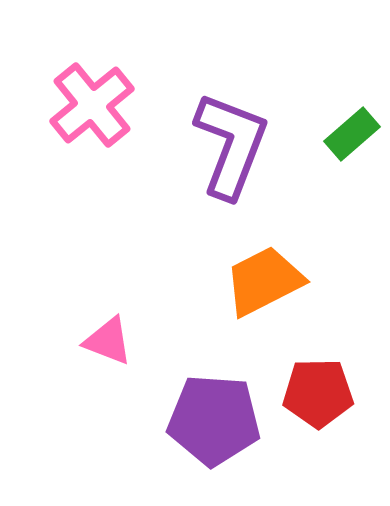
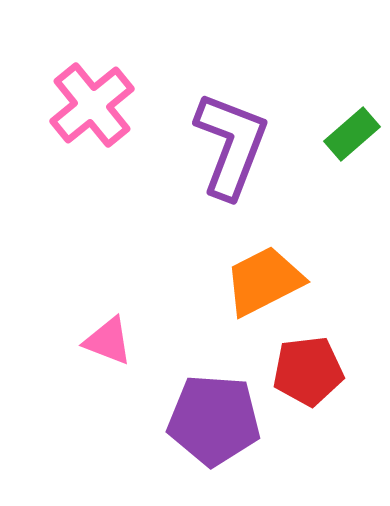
red pentagon: moved 10 px left, 22 px up; rotated 6 degrees counterclockwise
